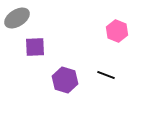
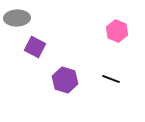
gray ellipse: rotated 30 degrees clockwise
purple square: rotated 30 degrees clockwise
black line: moved 5 px right, 4 px down
